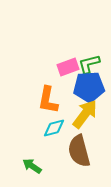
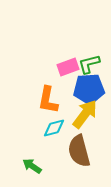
blue pentagon: moved 2 px down
